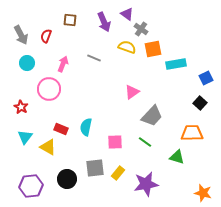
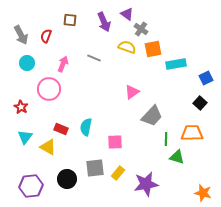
green line: moved 21 px right, 3 px up; rotated 56 degrees clockwise
